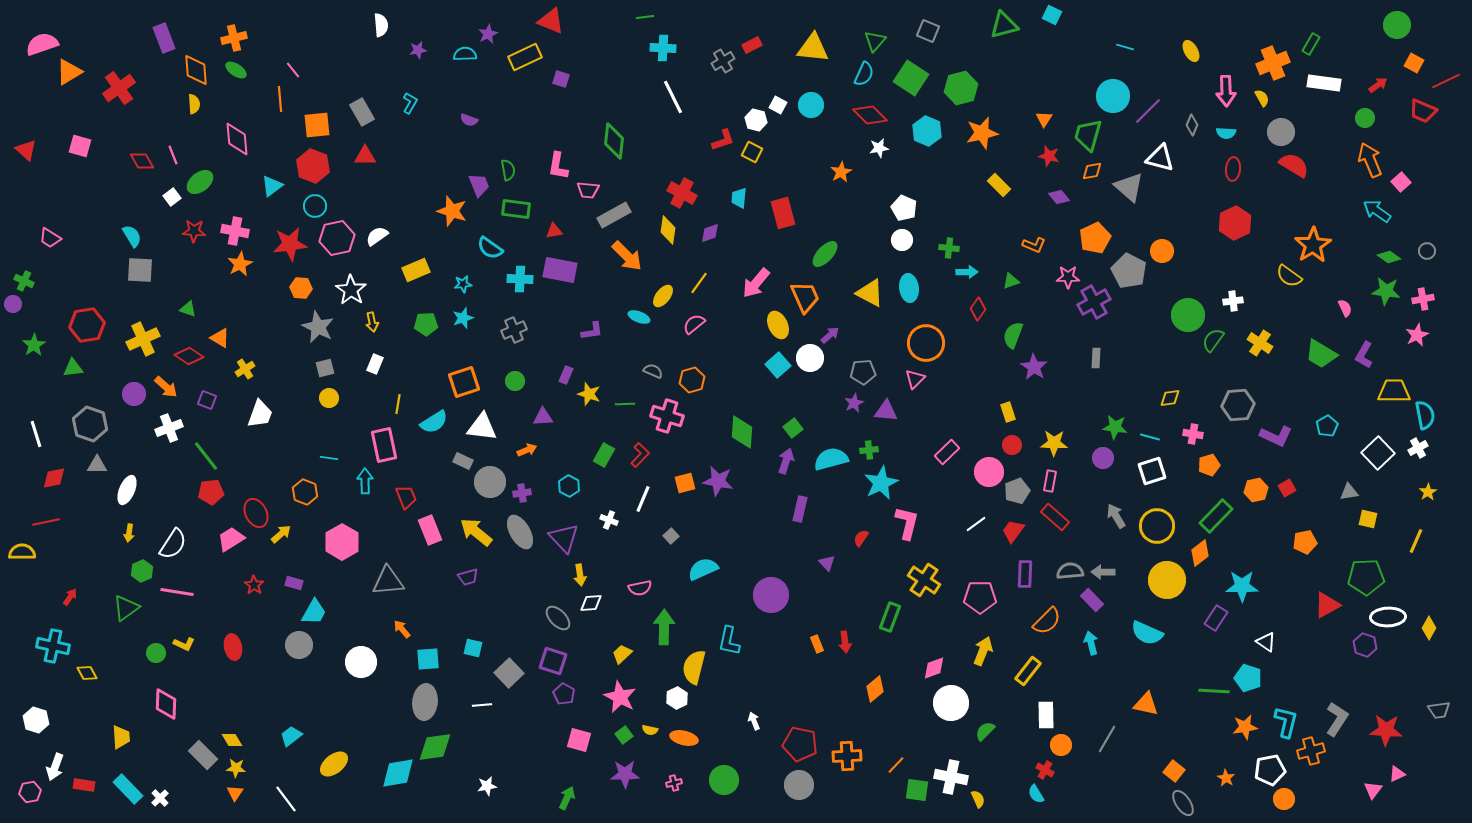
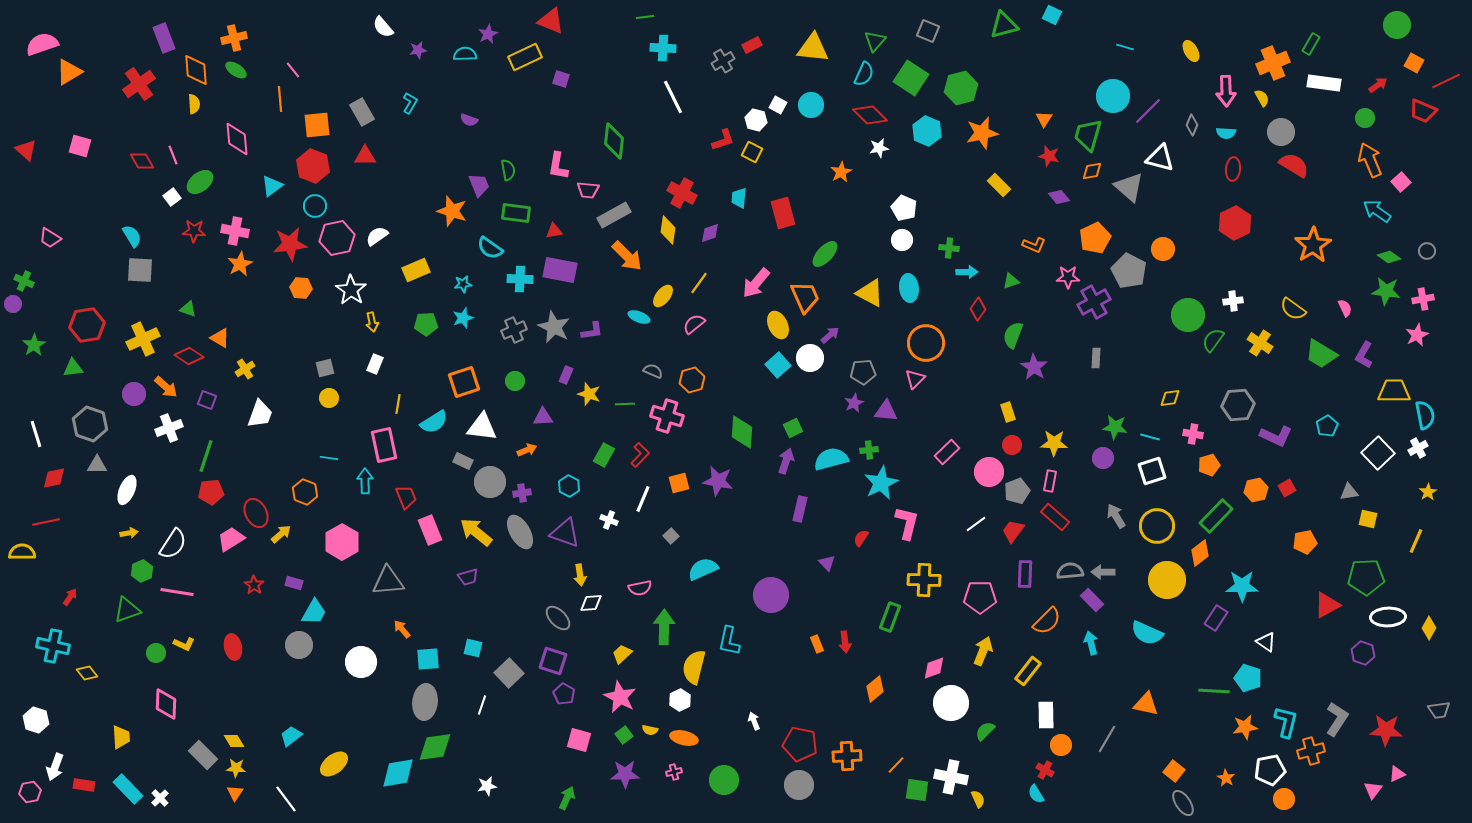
white semicircle at (381, 25): moved 2 px right, 2 px down; rotated 145 degrees clockwise
red cross at (119, 88): moved 20 px right, 4 px up
green rectangle at (516, 209): moved 4 px down
orange circle at (1162, 251): moved 1 px right, 2 px up
yellow semicircle at (1289, 276): moved 4 px right, 33 px down
gray star at (318, 327): moved 236 px right
green square at (793, 428): rotated 12 degrees clockwise
green line at (206, 456): rotated 56 degrees clockwise
orange square at (685, 483): moved 6 px left
yellow arrow at (129, 533): rotated 108 degrees counterclockwise
purple triangle at (564, 538): moved 1 px right, 5 px up; rotated 28 degrees counterclockwise
yellow cross at (924, 580): rotated 32 degrees counterclockwise
green triangle at (126, 608): moved 1 px right, 2 px down; rotated 16 degrees clockwise
purple hexagon at (1365, 645): moved 2 px left, 8 px down
yellow diamond at (87, 673): rotated 10 degrees counterclockwise
white hexagon at (677, 698): moved 3 px right, 2 px down
white line at (482, 705): rotated 66 degrees counterclockwise
yellow diamond at (232, 740): moved 2 px right, 1 px down
pink cross at (674, 783): moved 11 px up
